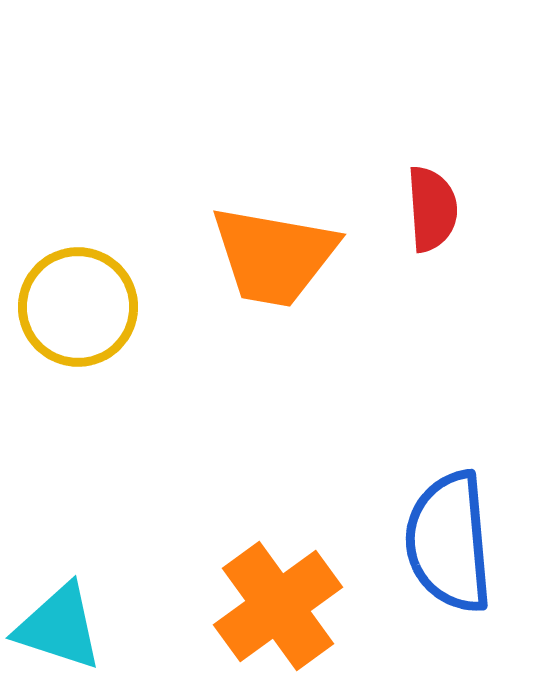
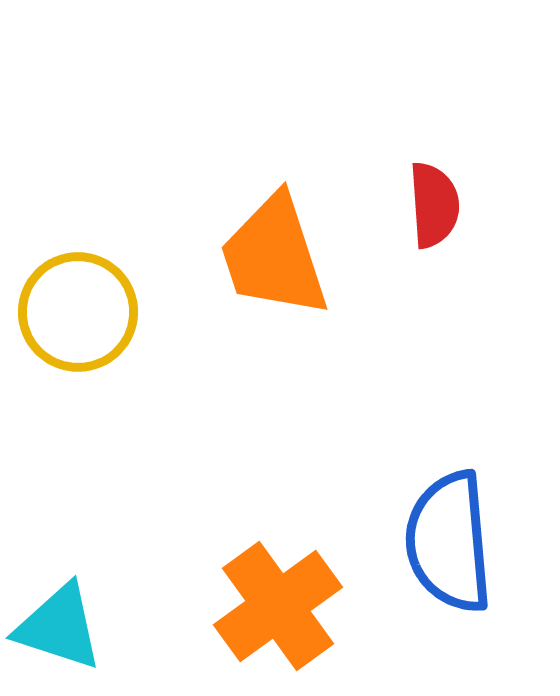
red semicircle: moved 2 px right, 4 px up
orange trapezoid: rotated 62 degrees clockwise
yellow circle: moved 5 px down
